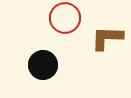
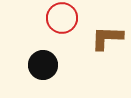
red circle: moved 3 px left
